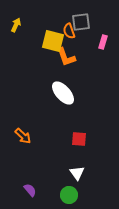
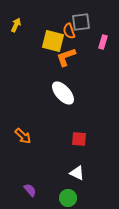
orange L-shape: rotated 90 degrees clockwise
white triangle: rotated 28 degrees counterclockwise
green circle: moved 1 px left, 3 px down
